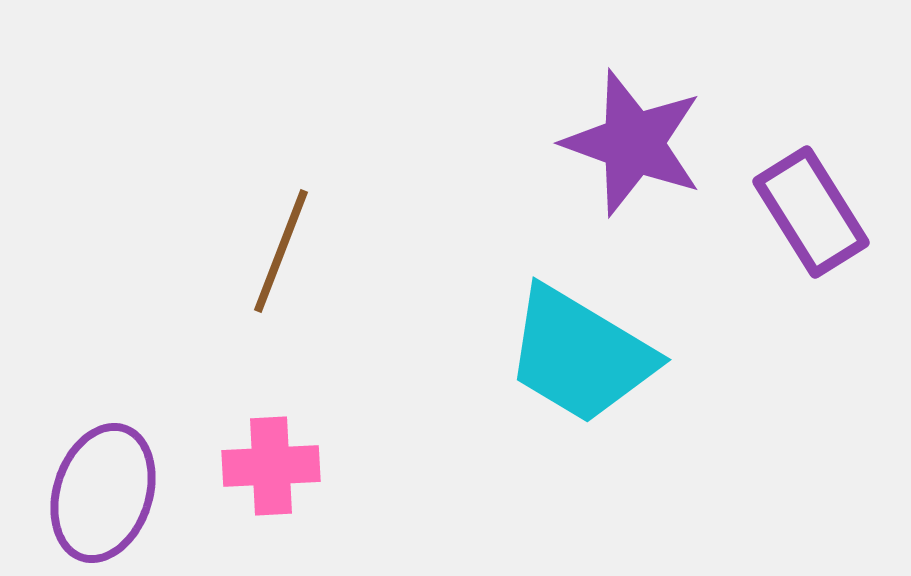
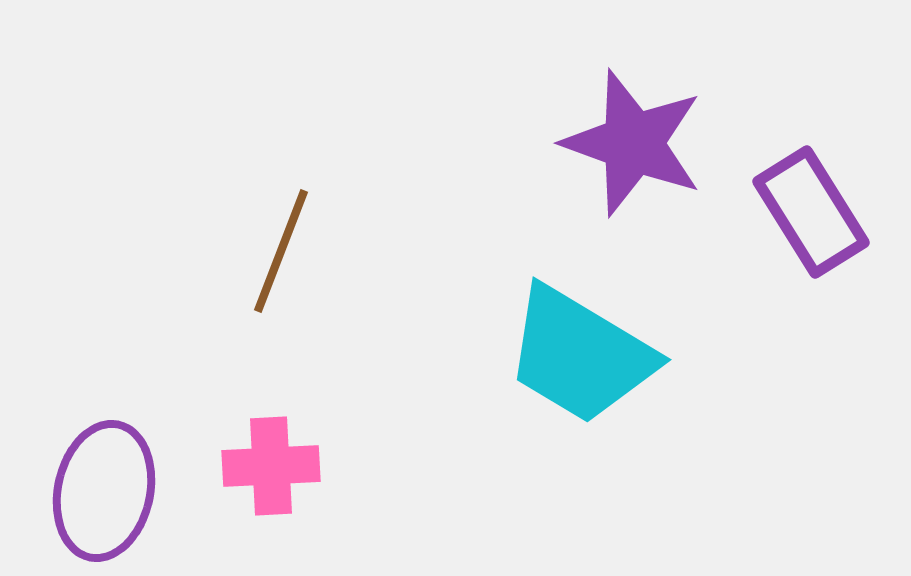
purple ellipse: moved 1 px right, 2 px up; rotated 6 degrees counterclockwise
